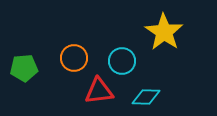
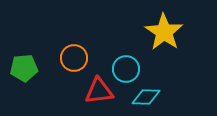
cyan circle: moved 4 px right, 8 px down
